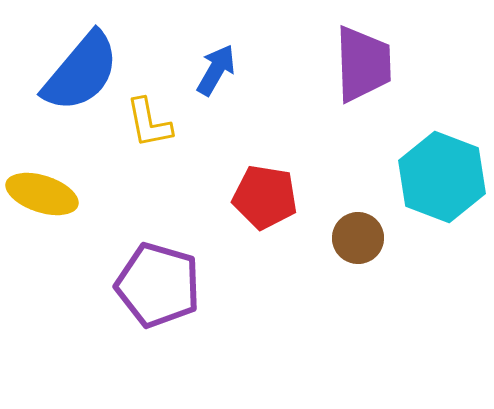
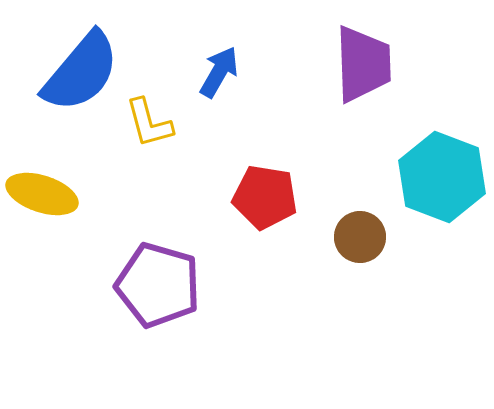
blue arrow: moved 3 px right, 2 px down
yellow L-shape: rotated 4 degrees counterclockwise
brown circle: moved 2 px right, 1 px up
